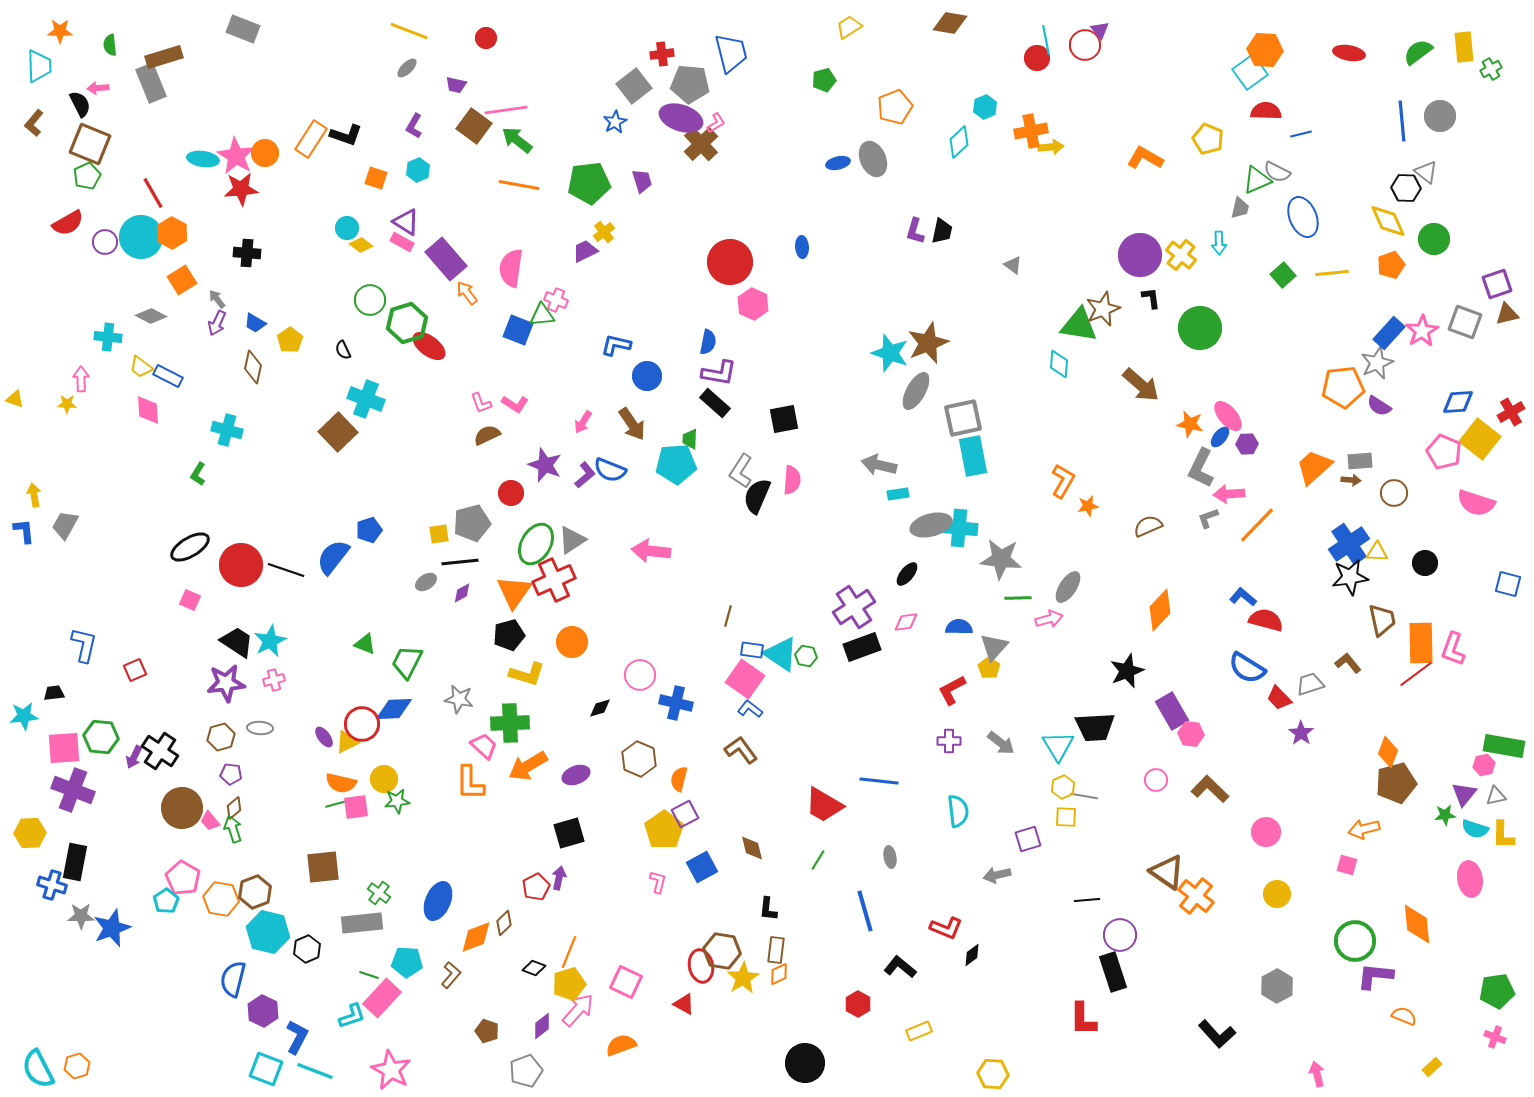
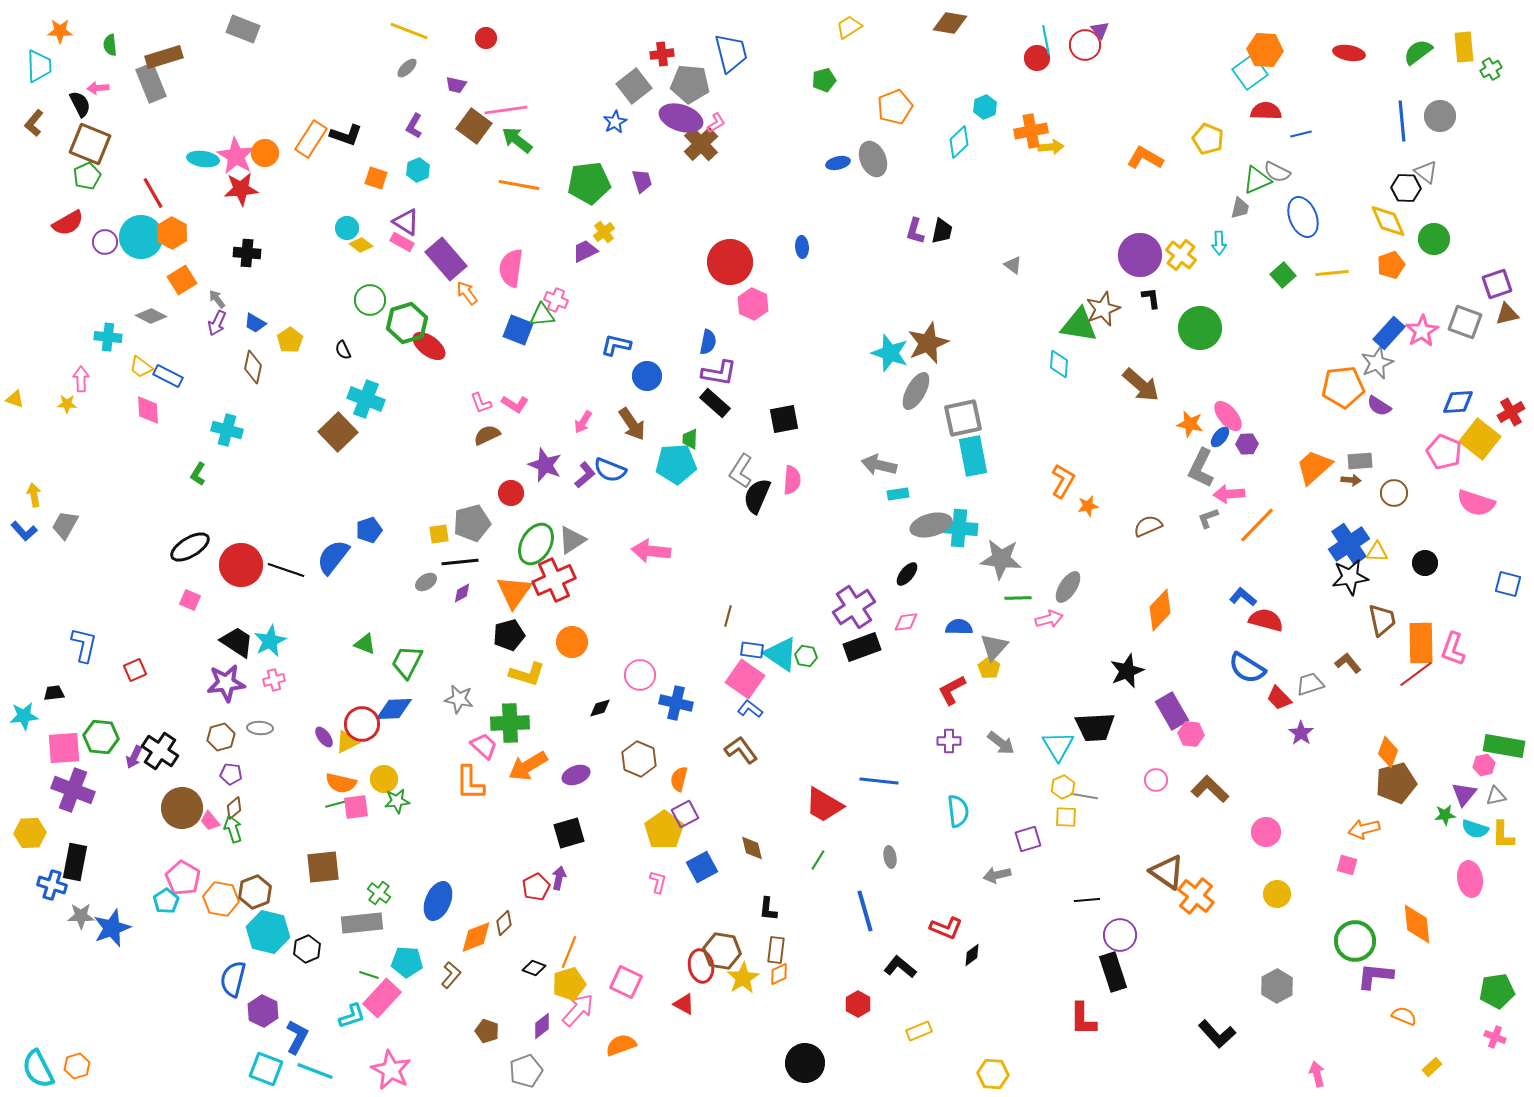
blue L-shape at (24, 531): rotated 144 degrees clockwise
